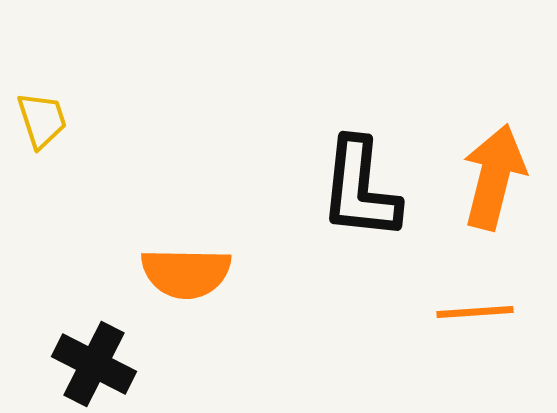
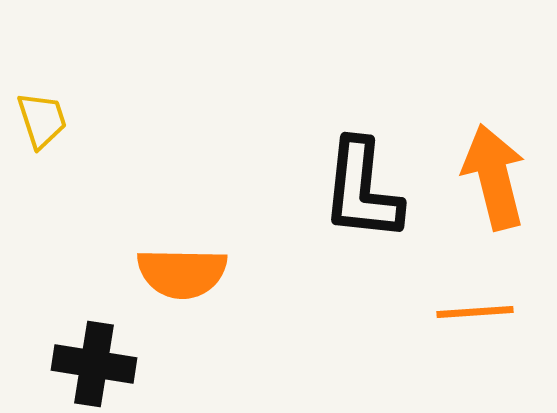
orange arrow: rotated 28 degrees counterclockwise
black L-shape: moved 2 px right, 1 px down
orange semicircle: moved 4 px left
black cross: rotated 18 degrees counterclockwise
